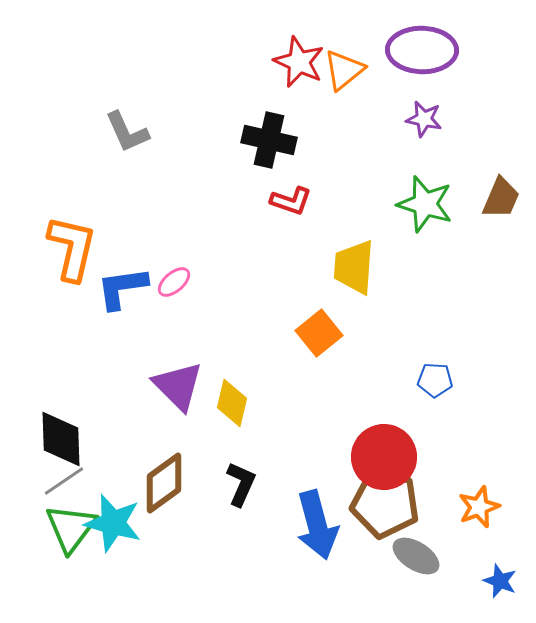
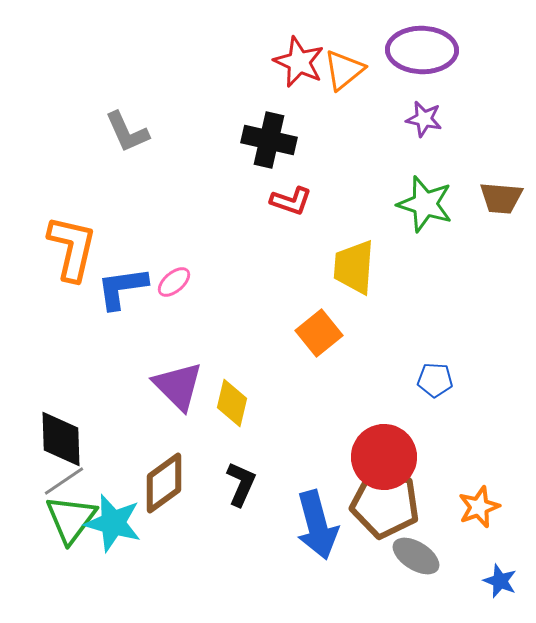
brown trapezoid: rotated 72 degrees clockwise
green triangle: moved 9 px up
